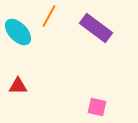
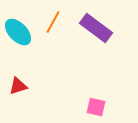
orange line: moved 4 px right, 6 px down
red triangle: rotated 18 degrees counterclockwise
pink square: moved 1 px left
